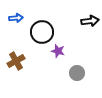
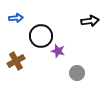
black circle: moved 1 px left, 4 px down
